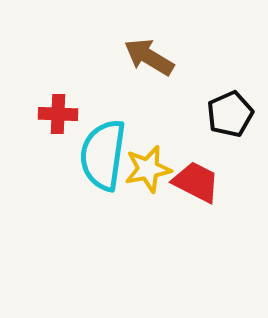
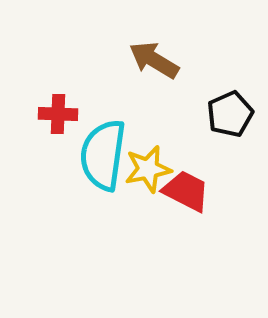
brown arrow: moved 5 px right, 3 px down
red trapezoid: moved 10 px left, 9 px down
